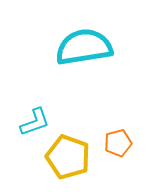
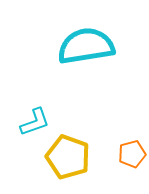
cyan semicircle: moved 2 px right, 1 px up
orange pentagon: moved 14 px right, 11 px down
